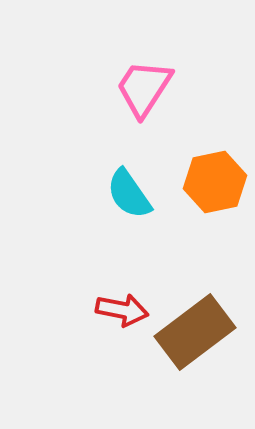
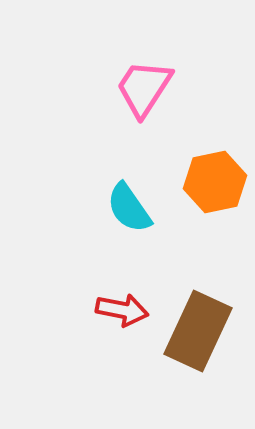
cyan semicircle: moved 14 px down
brown rectangle: moved 3 px right, 1 px up; rotated 28 degrees counterclockwise
